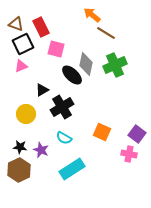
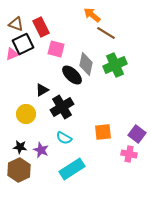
pink triangle: moved 9 px left, 12 px up
orange square: moved 1 px right; rotated 30 degrees counterclockwise
